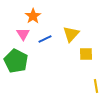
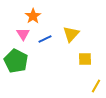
yellow square: moved 1 px left, 5 px down
yellow line: rotated 40 degrees clockwise
